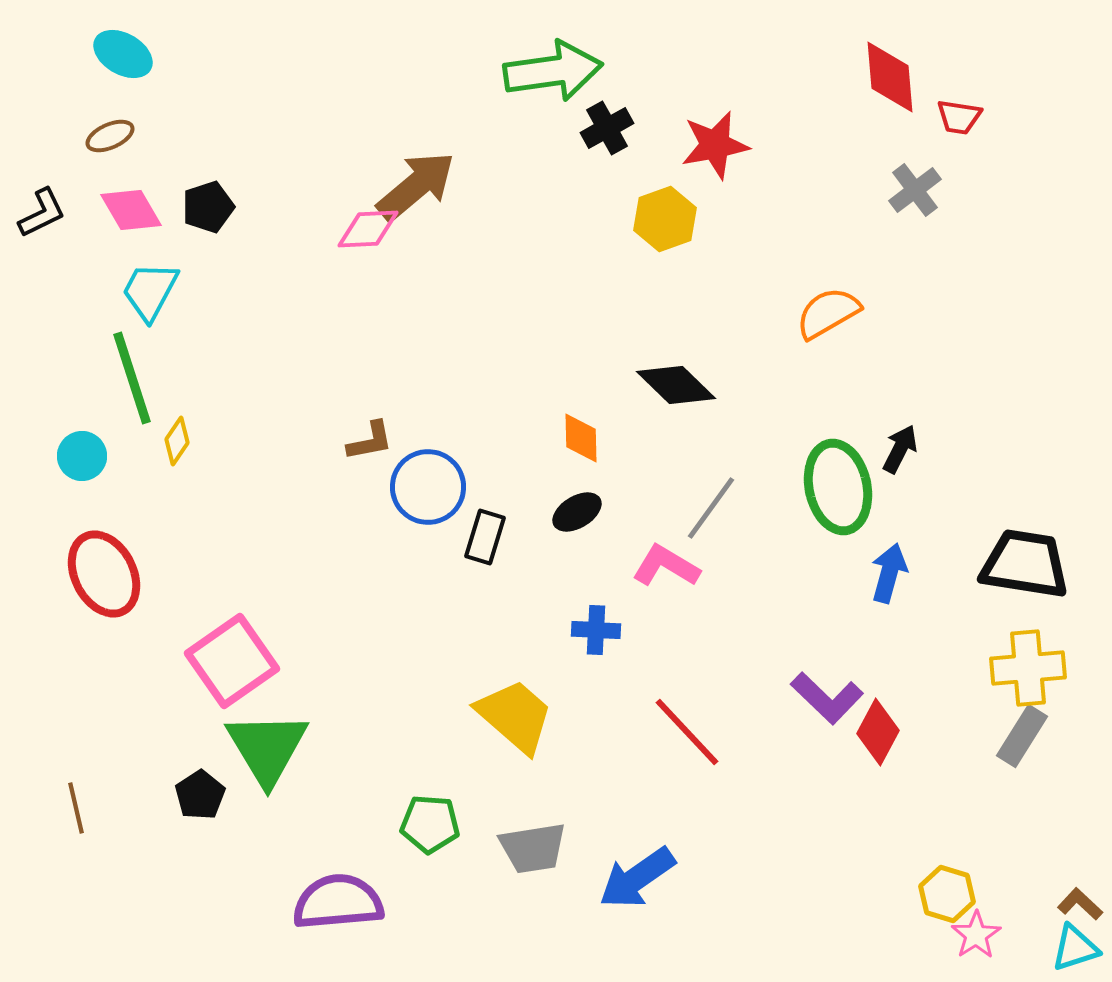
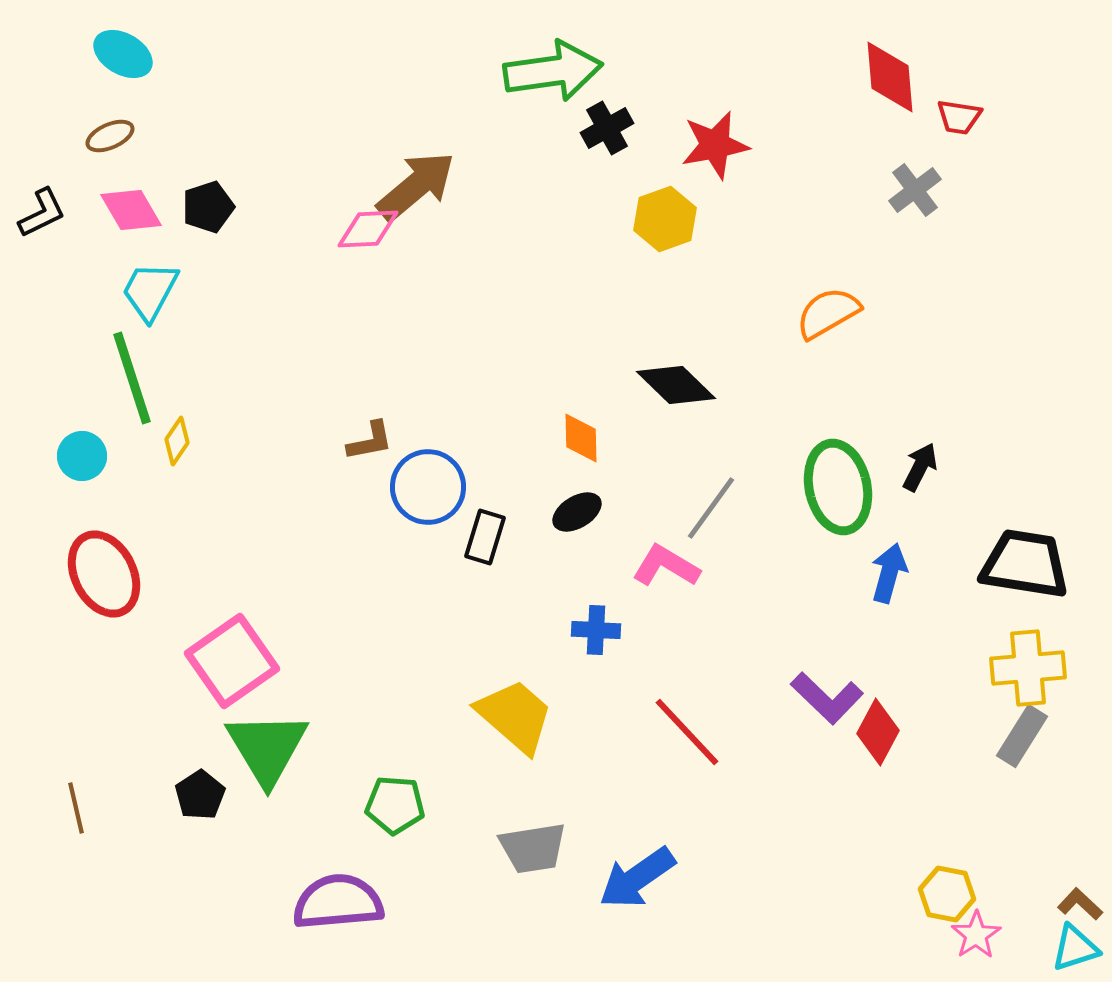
black arrow at (900, 449): moved 20 px right, 18 px down
green pentagon at (430, 824): moved 35 px left, 19 px up
yellow hexagon at (947, 894): rotated 6 degrees counterclockwise
